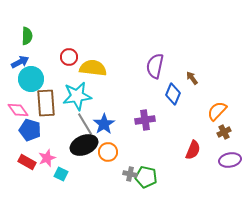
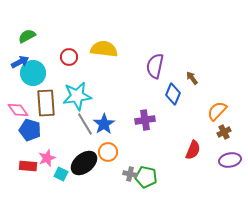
green semicircle: rotated 120 degrees counterclockwise
yellow semicircle: moved 11 px right, 19 px up
cyan circle: moved 2 px right, 6 px up
black ellipse: moved 18 px down; rotated 16 degrees counterclockwise
red rectangle: moved 1 px right, 4 px down; rotated 24 degrees counterclockwise
